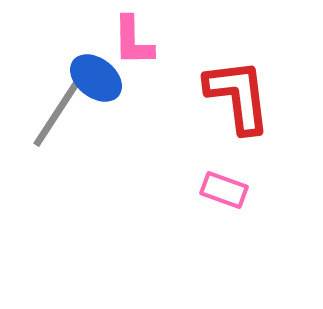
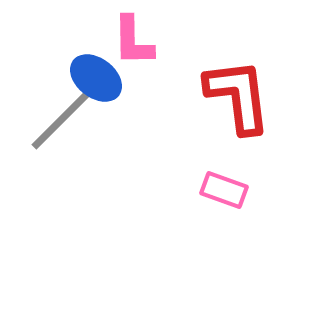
gray line: moved 4 px right, 7 px down; rotated 12 degrees clockwise
